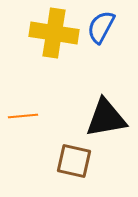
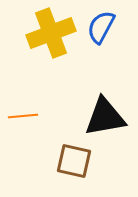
yellow cross: moved 3 px left; rotated 30 degrees counterclockwise
black triangle: moved 1 px left, 1 px up
